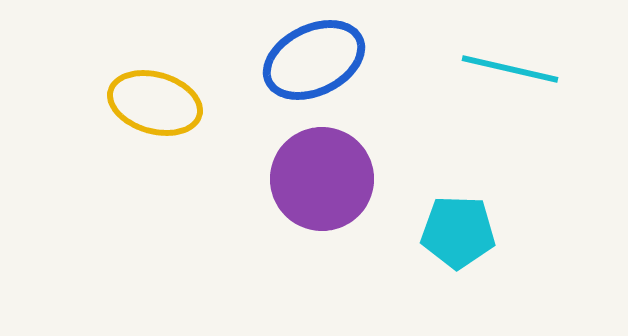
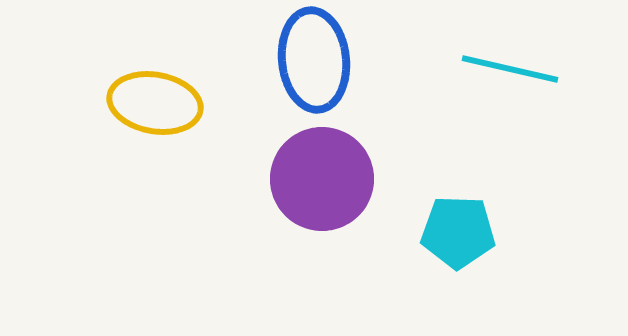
blue ellipse: rotated 70 degrees counterclockwise
yellow ellipse: rotated 6 degrees counterclockwise
